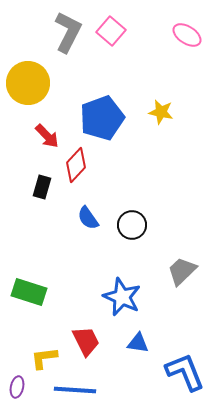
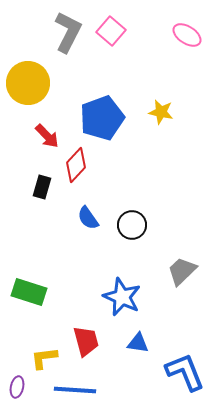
red trapezoid: rotated 12 degrees clockwise
